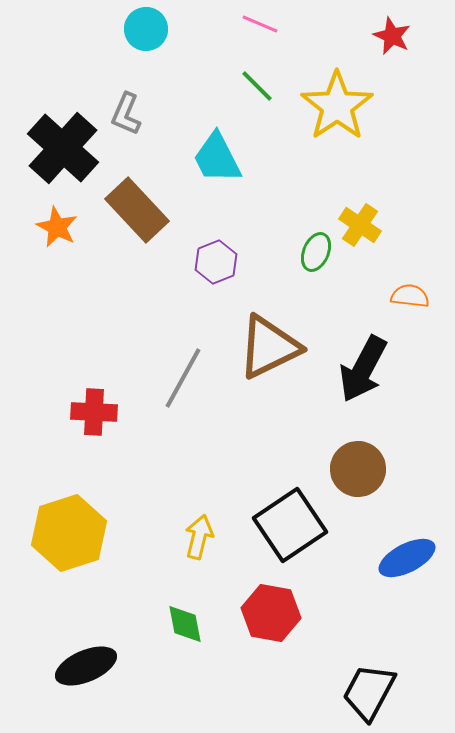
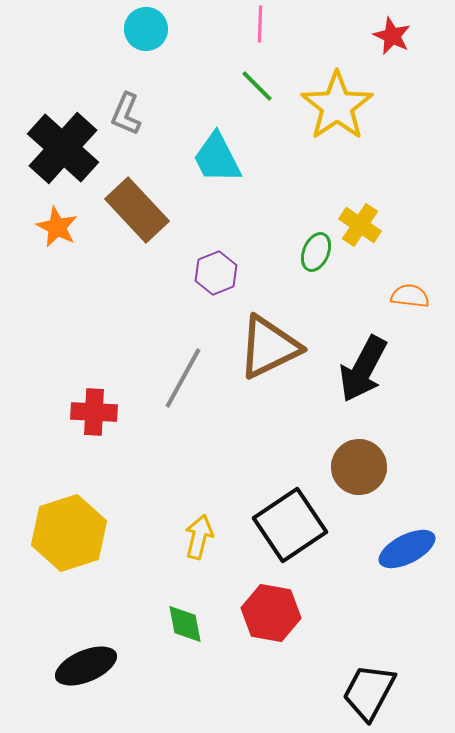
pink line: rotated 69 degrees clockwise
purple hexagon: moved 11 px down
brown circle: moved 1 px right, 2 px up
blue ellipse: moved 9 px up
